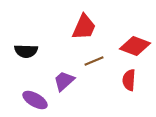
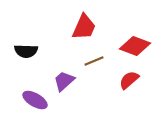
red semicircle: rotated 45 degrees clockwise
